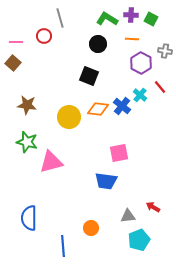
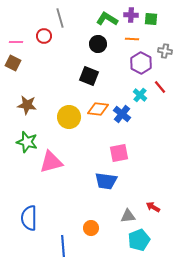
green square: rotated 24 degrees counterclockwise
brown square: rotated 14 degrees counterclockwise
blue cross: moved 8 px down
